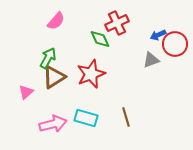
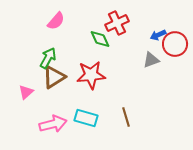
red star: moved 1 px down; rotated 16 degrees clockwise
